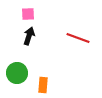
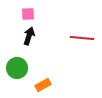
red line: moved 4 px right; rotated 15 degrees counterclockwise
green circle: moved 5 px up
orange rectangle: rotated 56 degrees clockwise
